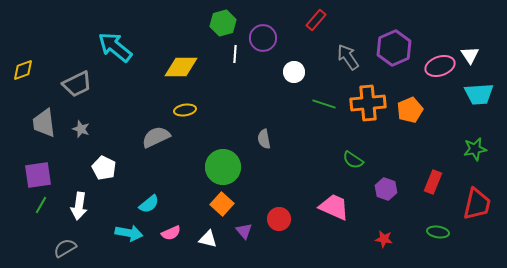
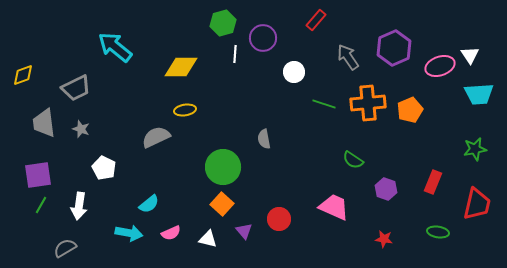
yellow diamond at (23, 70): moved 5 px down
gray trapezoid at (77, 84): moved 1 px left, 4 px down
